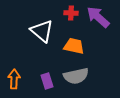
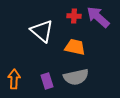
red cross: moved 3 px right, 3 px down
orange trapezoid: moved 1 px right, 1 px down
gray semicircle: moved 1 px down
